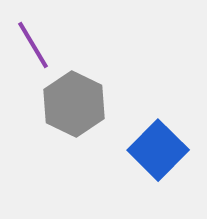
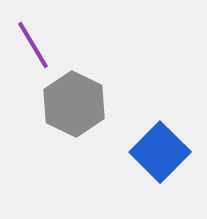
blue square: moved 2 px right, 2 px down
